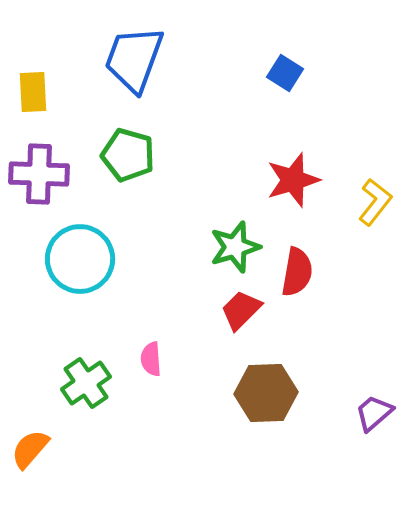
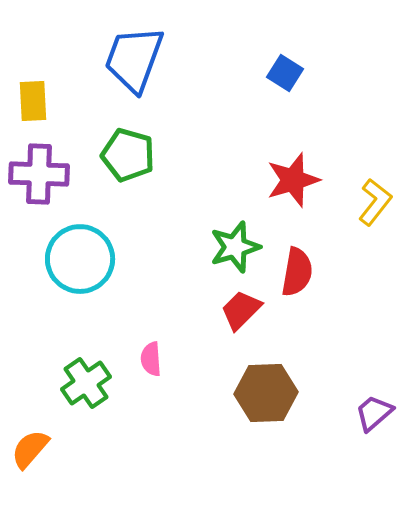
yellow rectangle: moved 9 px down
